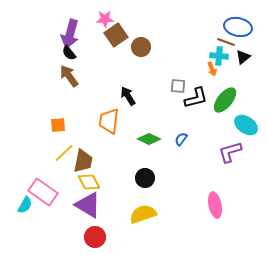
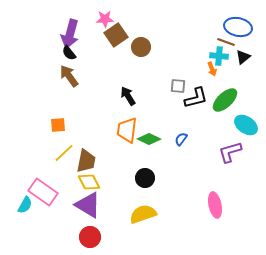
green ellipse: rotated 8 degrees clockwise
orange trapezoid: moved 18 px right, 9 px down
brown trapezoid: moved 3 px right
red circle: moved 5 px left
